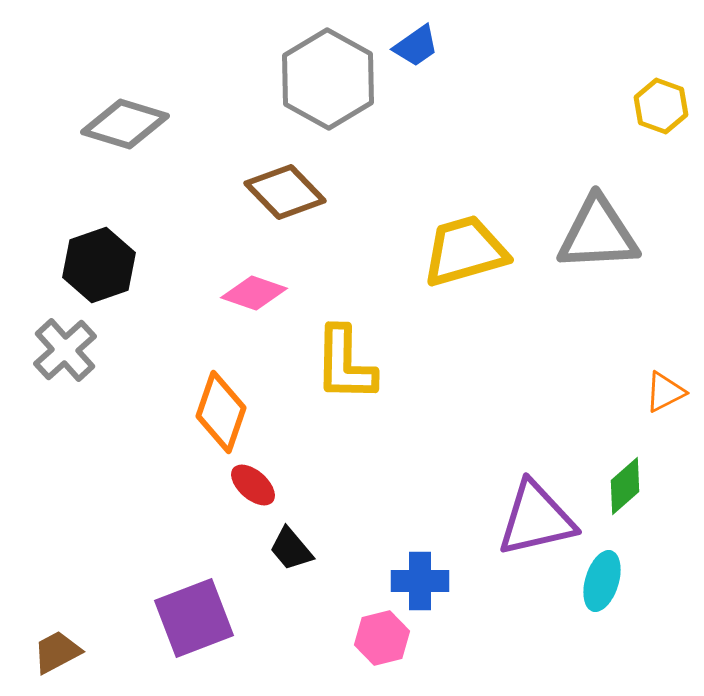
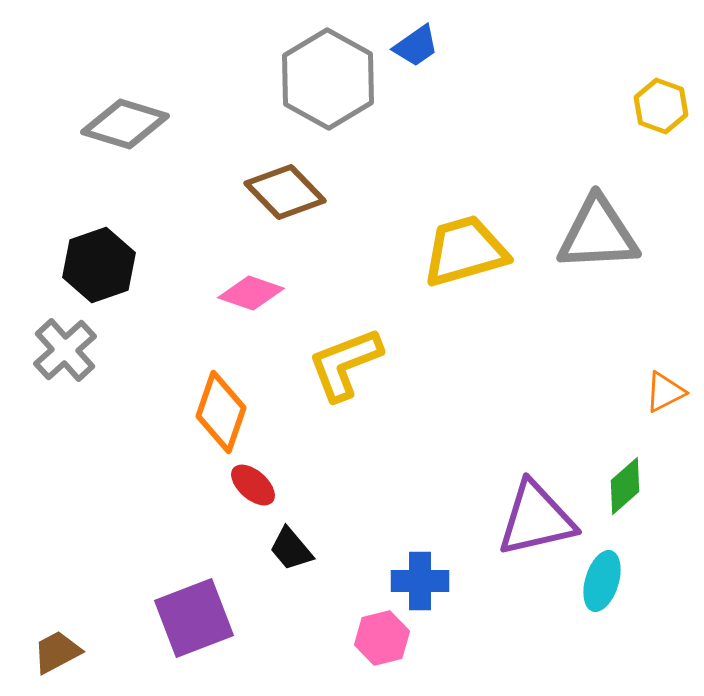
pink diamond: moved 3 px left
yellow L-shape: rotated 68 degrees clockwise
